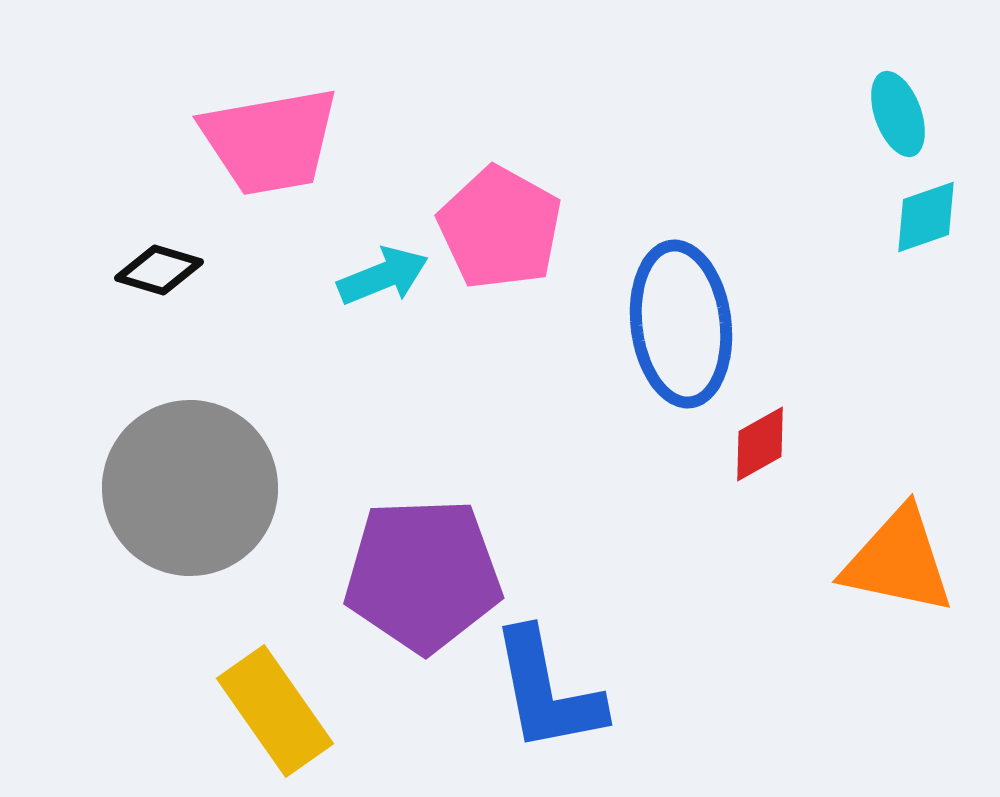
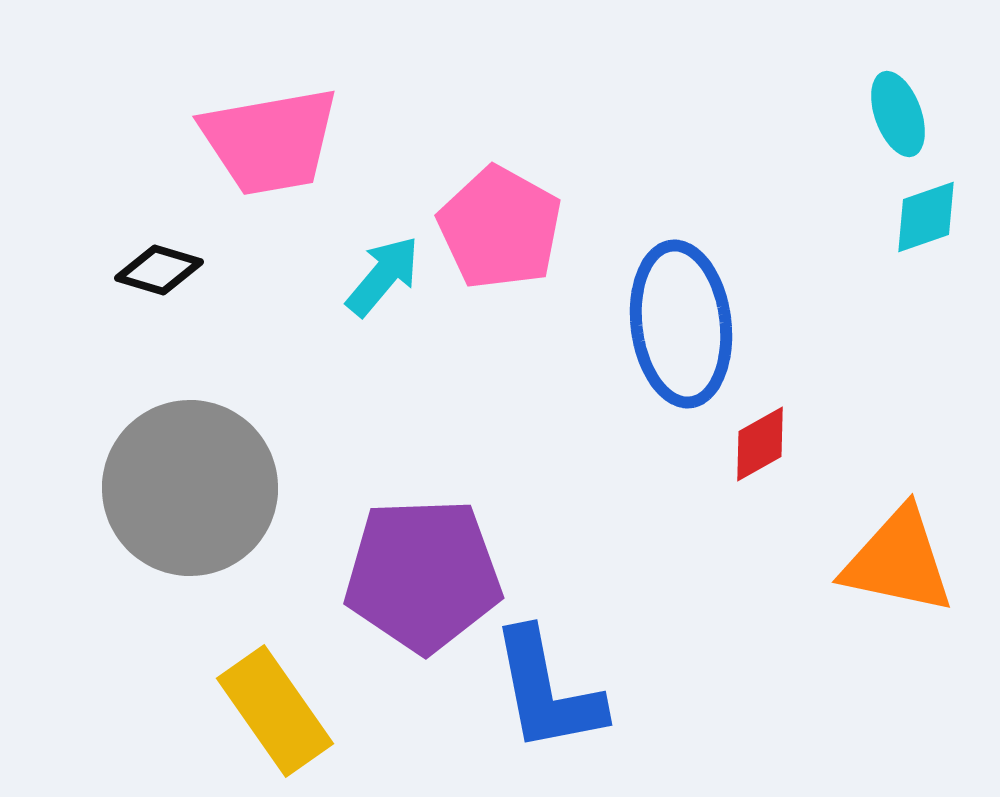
cyan arrow: rotated 28 degrees counterclockwise
